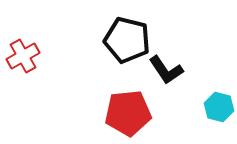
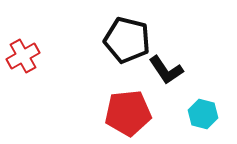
cyan hexagon: moved 16 px left, 7 px down
